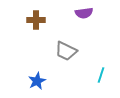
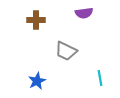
cyan line: moved 1 px left, 3 px down; rotated 28 degrees counterclockwise
